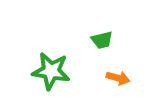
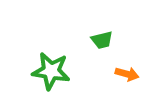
orange arrow: moved 9 px right, 4 px up
